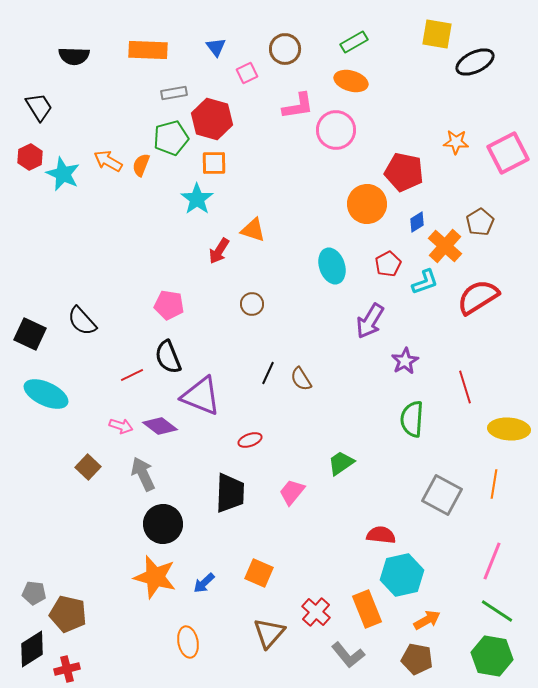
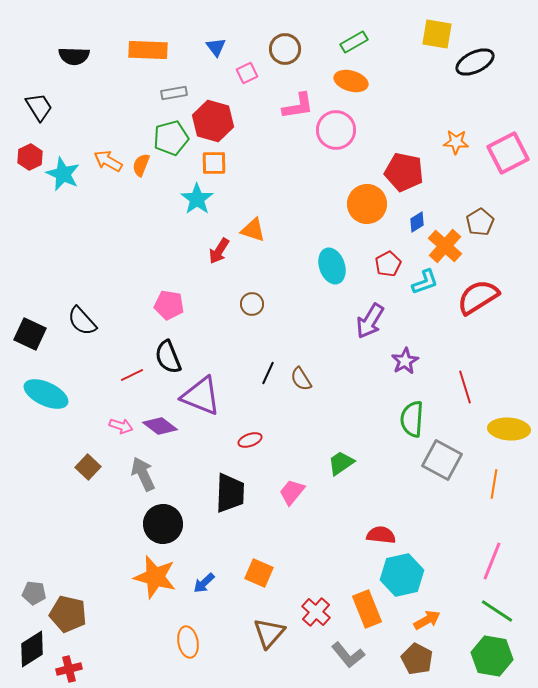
red hexagon at (212, 119): moved 1 px right, 2 px down
gray square at (442, 495): moved 35 px up
brown pentagon at (417, 659): rotated 16 degrees clockwise
red cross at (67, 669): moved 2 px right
